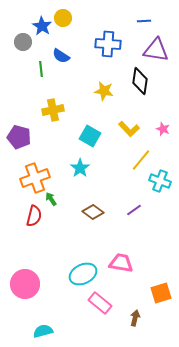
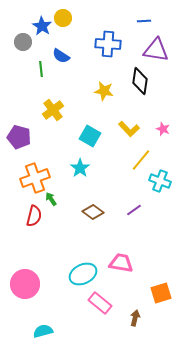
yellow cross: rotated 25 degrees counterclockwise
